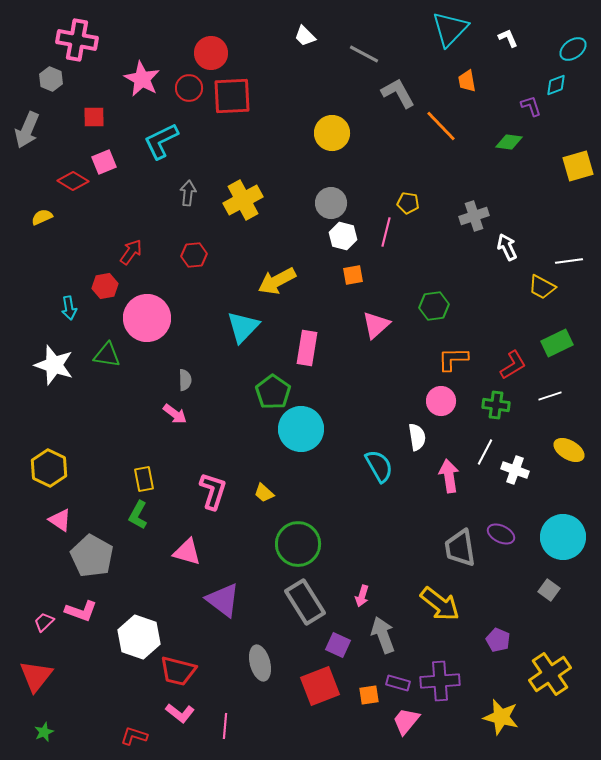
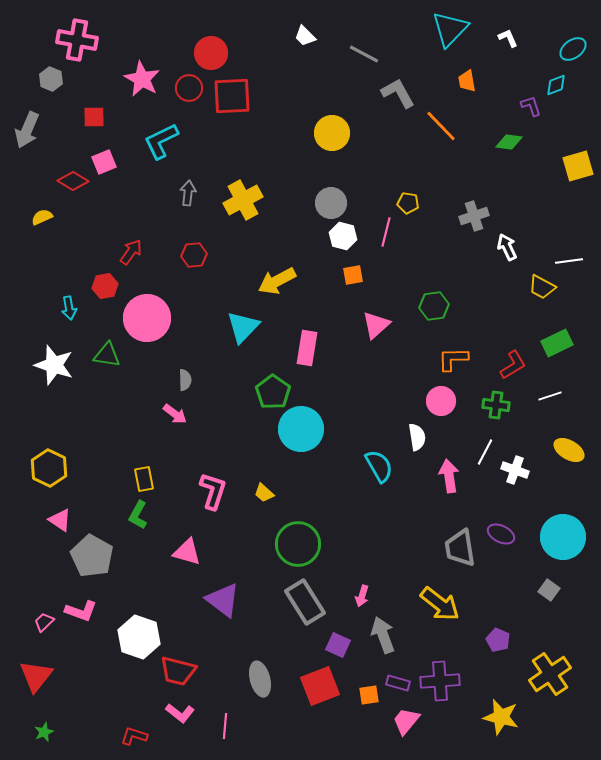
gray ellipse at (260, 663): moved 16 px down
